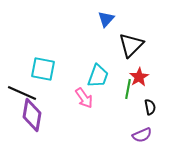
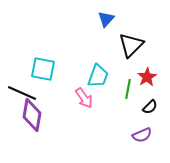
red star: moved 8 px right
black semicircle: rotated 56 degrees clockwise
